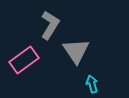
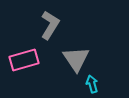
gray triangle: moved 8 px down
pink rectangle: rotated 20 degrees clockwise
